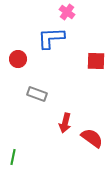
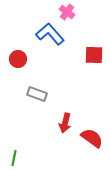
blue L-shape: moved 1 px left, 4 px up; rotated 52 degrees clockwise
red square: moved 2 px left, 6 px up
green line: moved 1 px right, 1 px down
